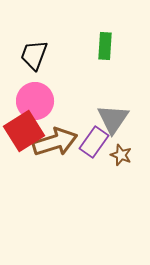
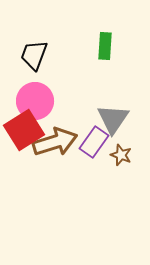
red square: moved 1 px up
